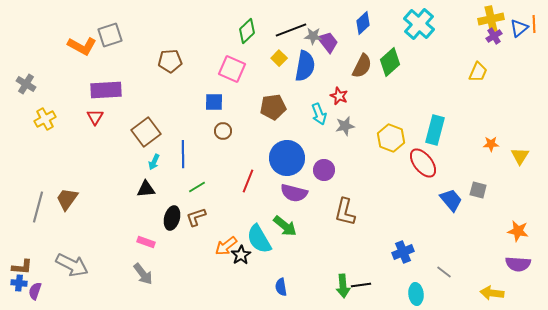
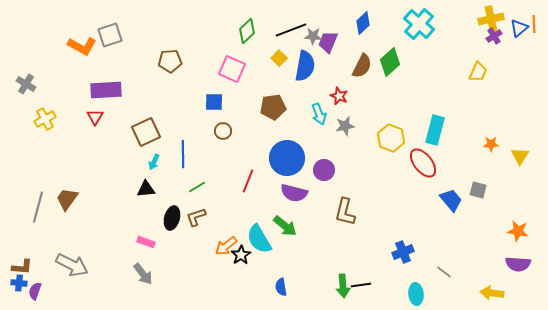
purple trapezoid at (328, 42): rotated 120 degrees counterclockwise
brown square at (146, 132): rotated 12 degrees clockwise
